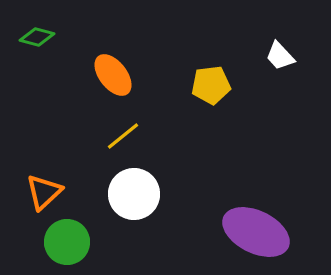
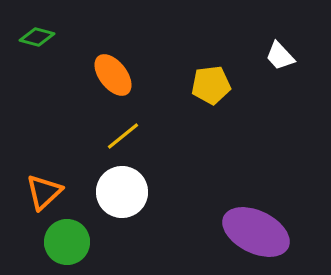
white circle: moved 12 px left, 2 px up
